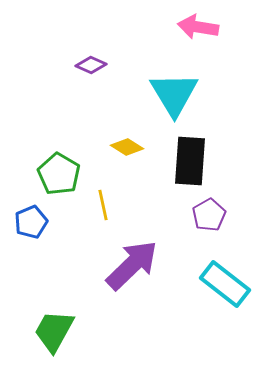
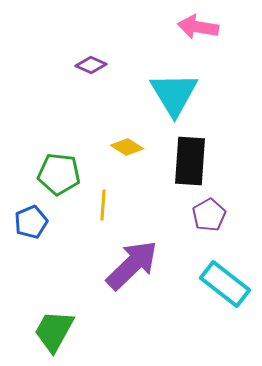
green pentagon: rotated 24 degrees counterclockwise
yellow line: rotated 16 degrees clockwise
